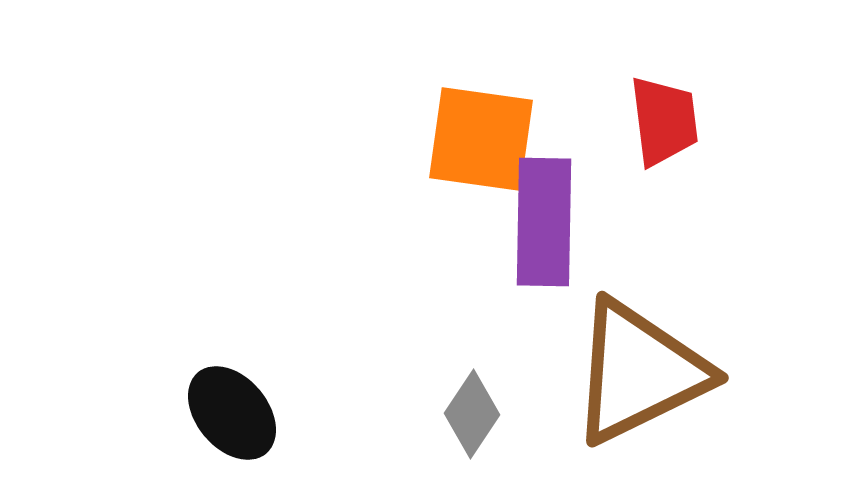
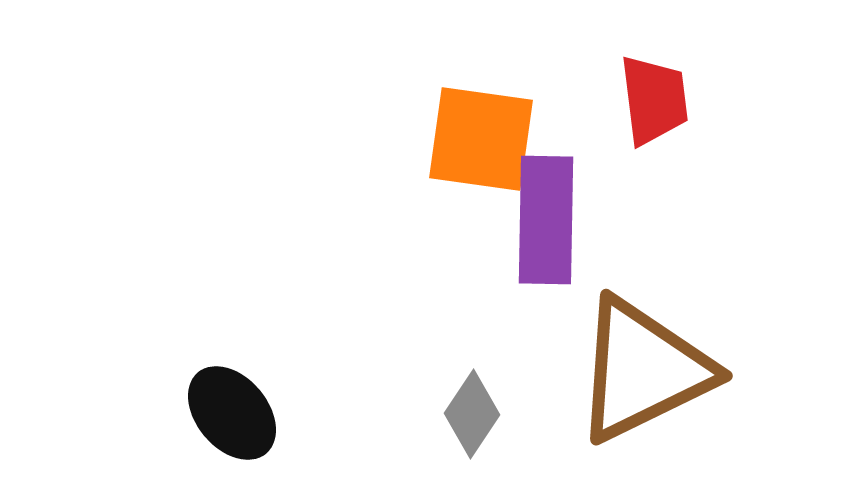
red trapezoid: moved 10 px left, 21 px up
purple rectangle: moved 2 px right, 2 px up
brown triangle: moved 4 px right, 2 px up
